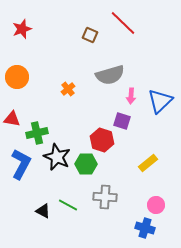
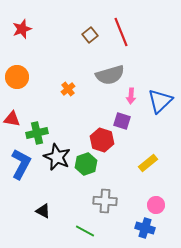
red line: moved 2 px left, 9 px down; rotated 24 degrees clockwise
brown square: rotated 28 degrees clockwise
green hexagon: rotated 20 degrees counterclockwise
gray cross: moved 4 px down
green line: moved 17 px right, 26 px down
